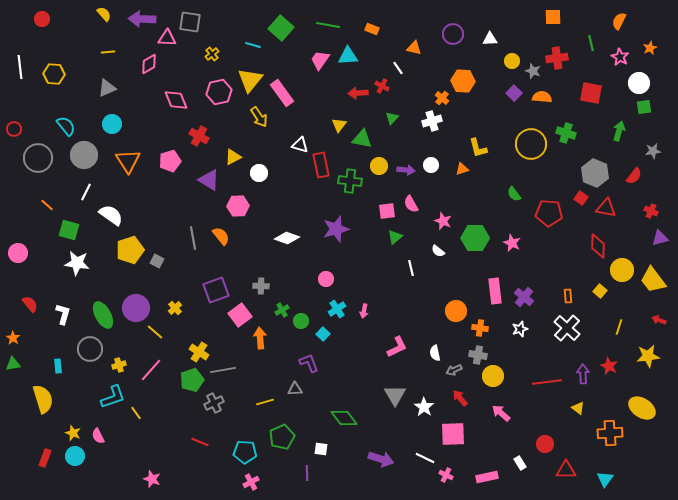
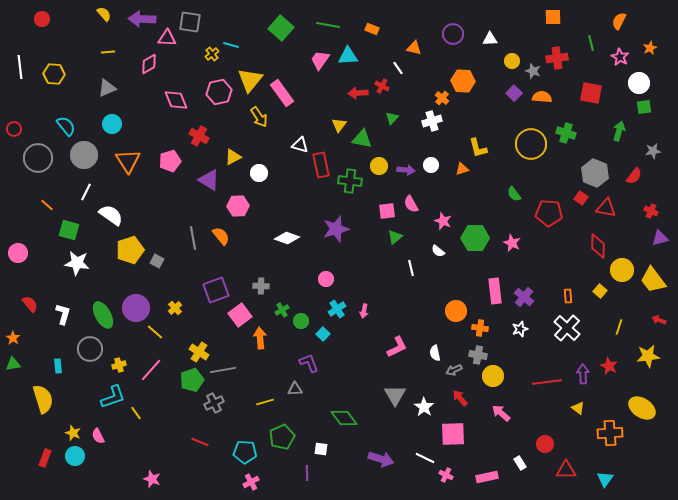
cyan line at (253, 45): moved 22 px left
